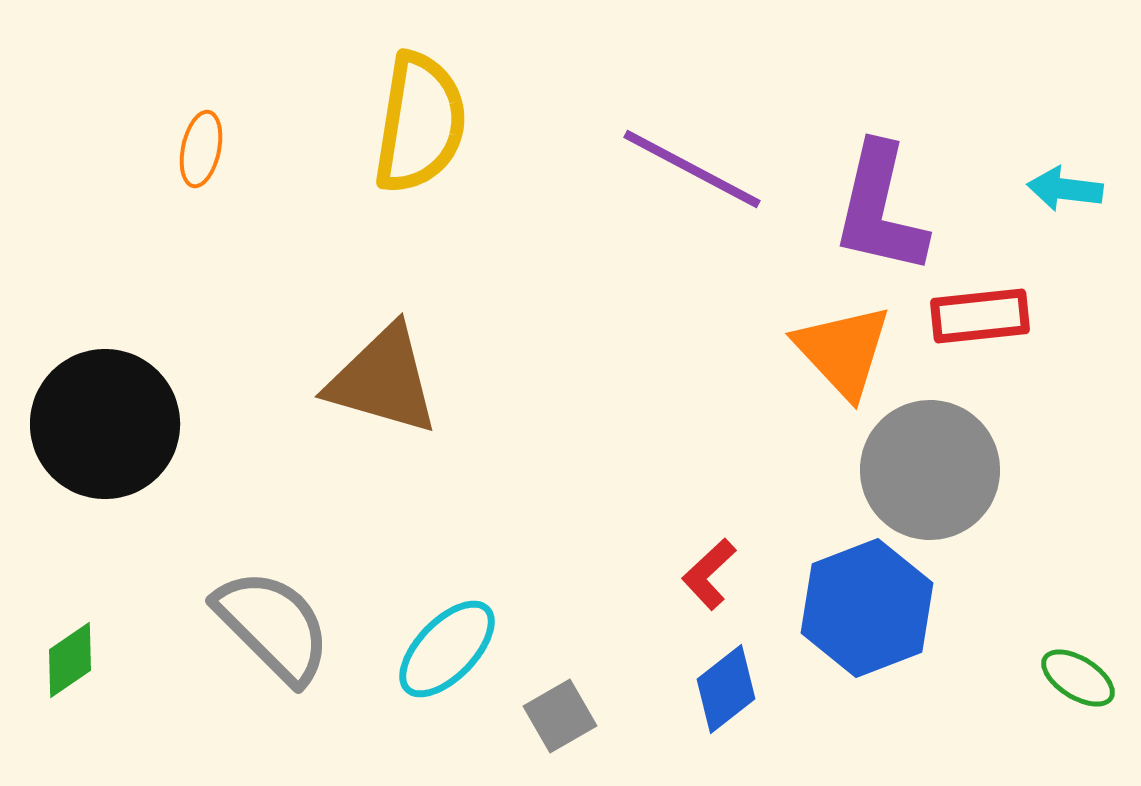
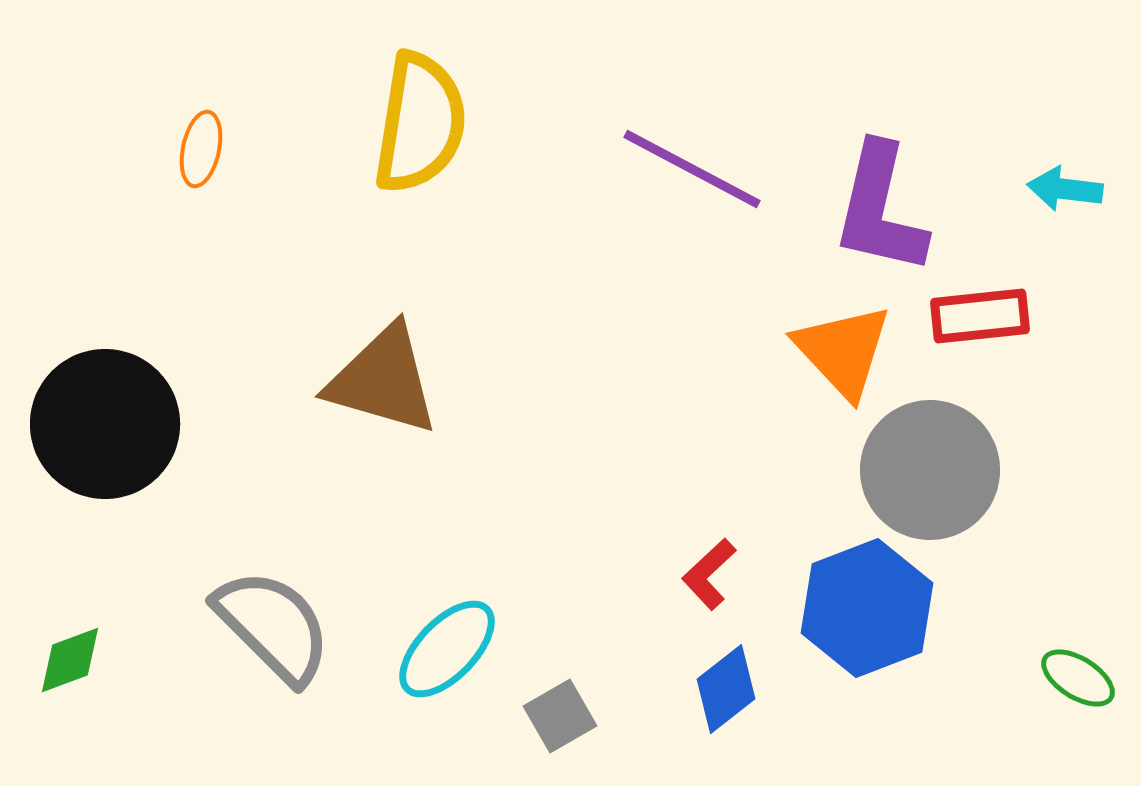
green diamond: rotated 14 degrees clockwise
